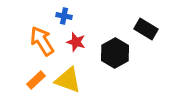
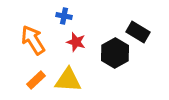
black rectangle: moved 8 px left, 3 px down
orange arrow: moved 9 px left, 1 px up
yellow triangle: rotated 16 degrees counterclockwise
